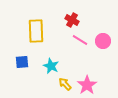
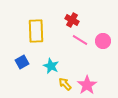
blue square: rotated 24 degrees counterclockwise
